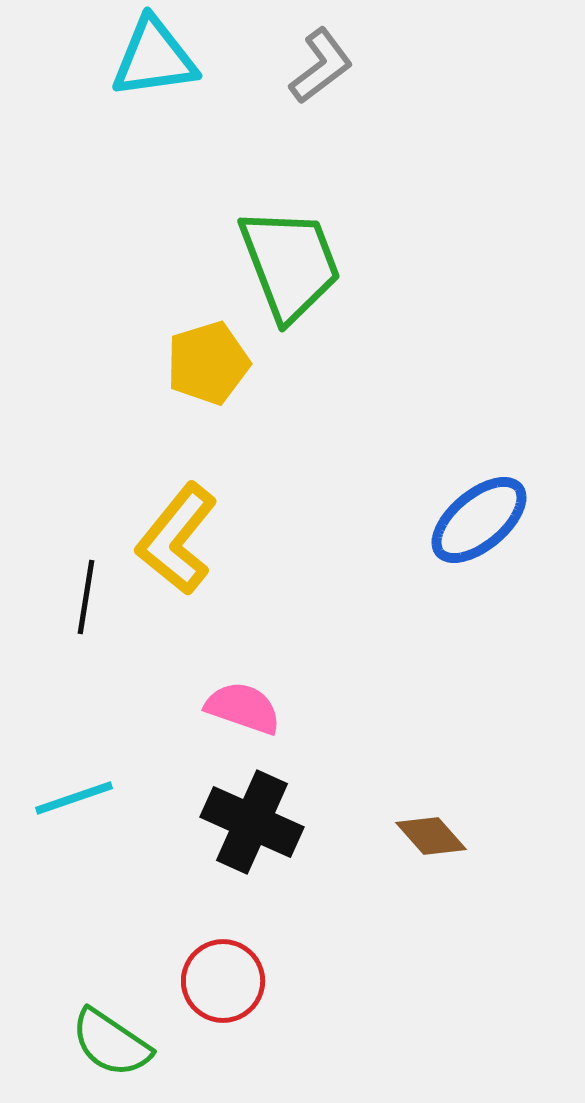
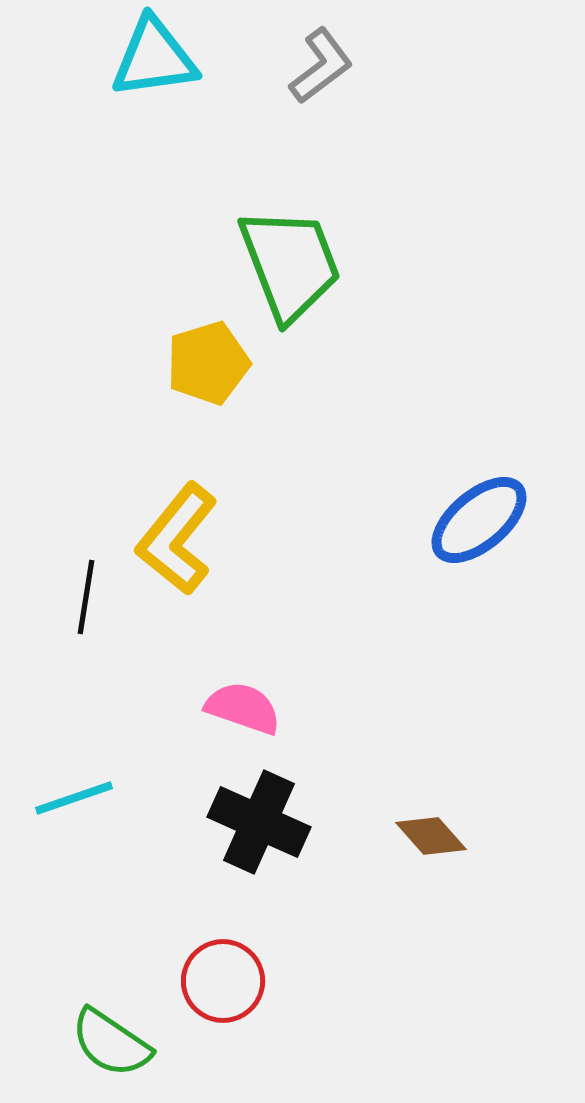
black cross: moved 7 px right
